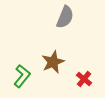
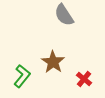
gray semicircle: moved 1 px left, 2 px up; rotated 125 degrees clockwise
brown star: rotated 15 degrees counterclockwise
